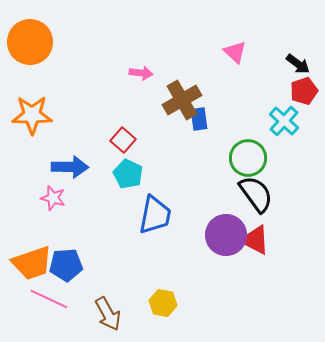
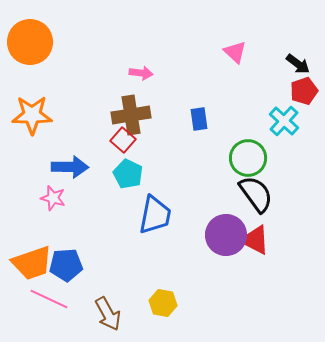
brown cross: moved 51 px left, 15 px down; rotated 21 degrees clockwise
